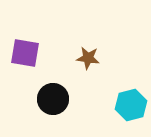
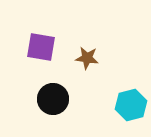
purple square: moved 16 px right, 6 px up
brown star: moved 1 px left
